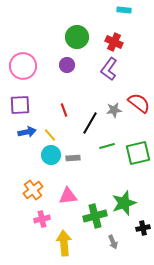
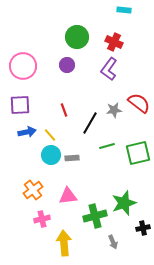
gray rectangle: moved 1 px left
